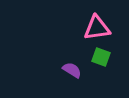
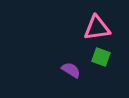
purple semicircle: moved 1 px left
